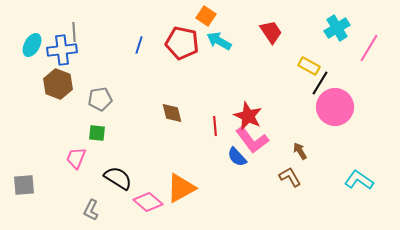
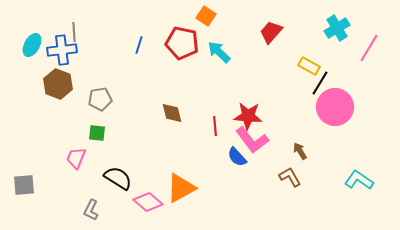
red trapezoid: rotated 105 degrees counterclockwise
cyan arrow: moved 11 px down; rotated 15 degrees clockwise
red star: rotated 20 degrees counterclockwise
